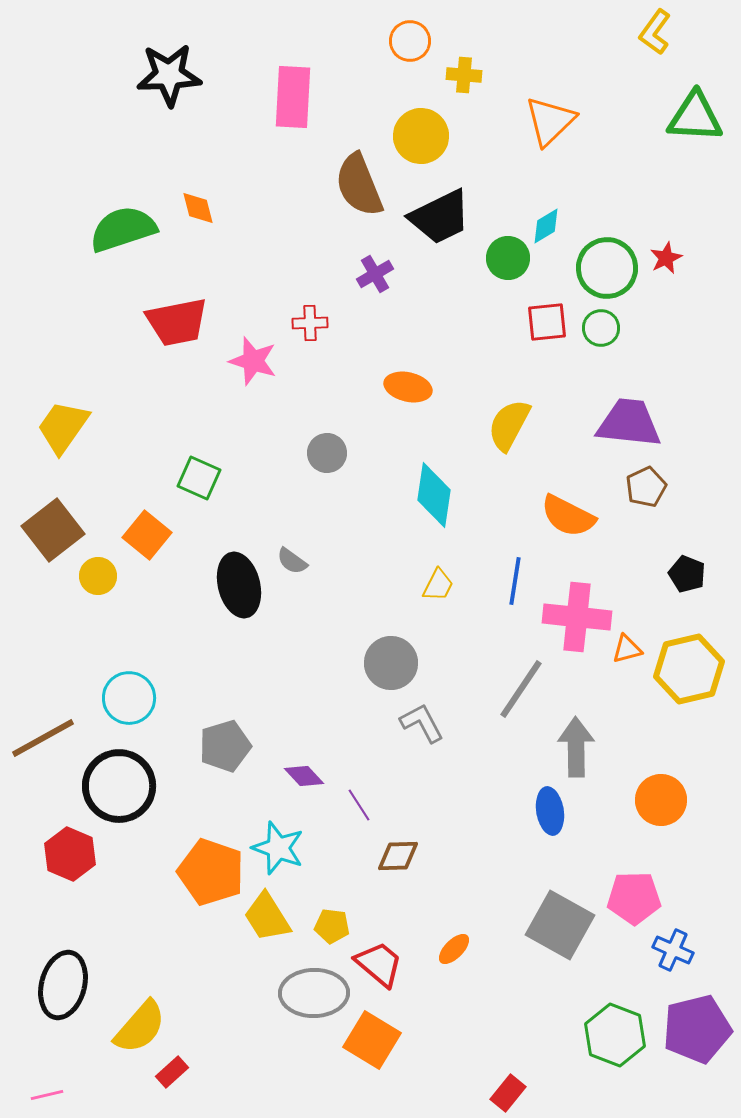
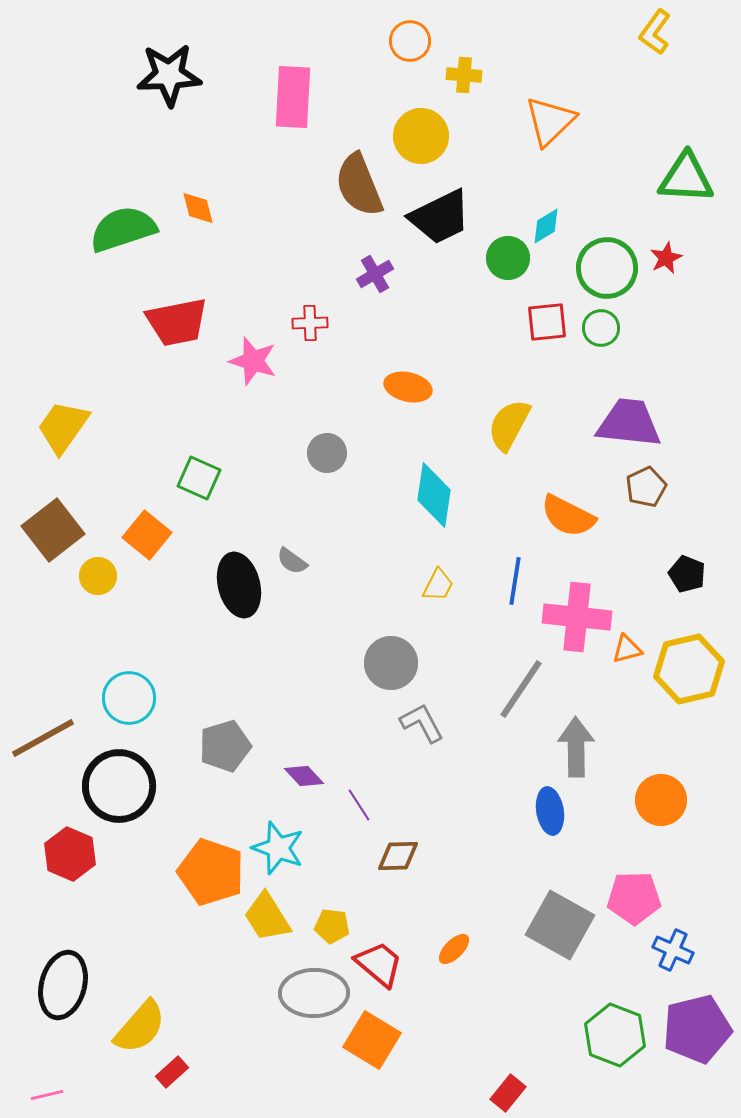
green triangle at (695, 117): moved 9 px left, 61 px down
